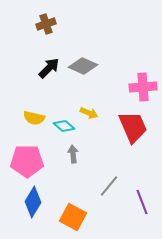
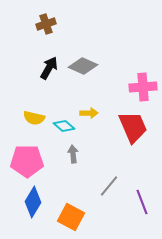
black arrow: rotated 15 degrees counterclockwise
yellow arrow: rotated 24 degrees counterclockwise
orange square: moved 2 px left
